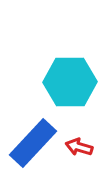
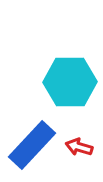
blue rectangle: moved 1 px left, 2 px down
